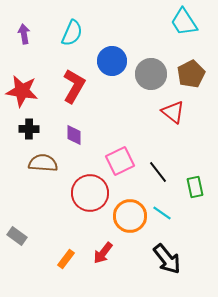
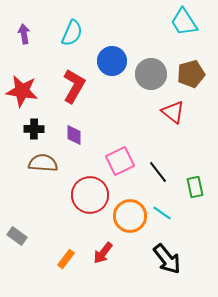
brown pentagon: rotated 12 degrees clockwise
black cross: moved 5 px right
red circle: moved 2 px down
